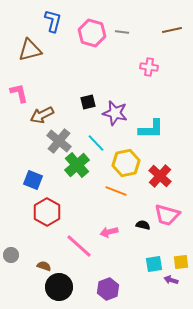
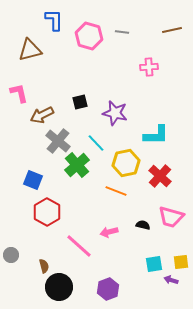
blue L-shape: moved 1 px right, 1 px up; rotated 15 degrees counterclockwise
pink hexagon: moved 3 px left, 3 px down
pink cross: rotated 12 degrees counterclockwise
black square: moved 8 px left
cyan L-shape: moved 5 px right, 6 px down
gray cross: moved 1 px left
pink trapezoid: moved 4 px right, 2 px down
brown semicircle: rotated 56 degrees clockwise
